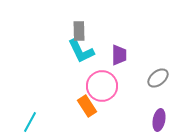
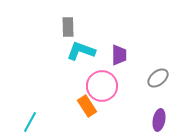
gray rectangle: moved 11 px left, 4 px up
cyan L-shape: rotated 136 degrees clockwise
